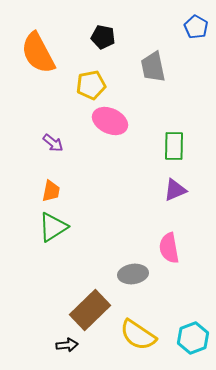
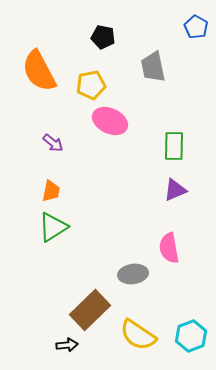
orange semicircle: moved 1 px right, 18 px down
cyan hexagon: moved 2 px left, 2 px up
